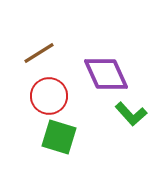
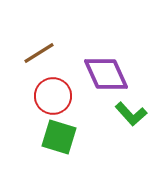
red circle: moved 4 px right
